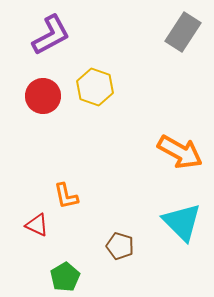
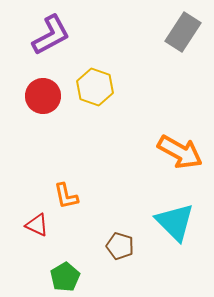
cyan triangle: moved 7 px left
